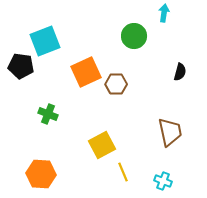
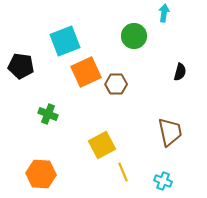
cyan square: moved 20 px right
